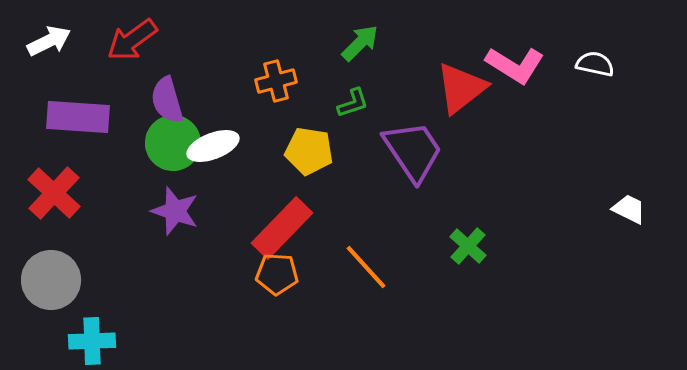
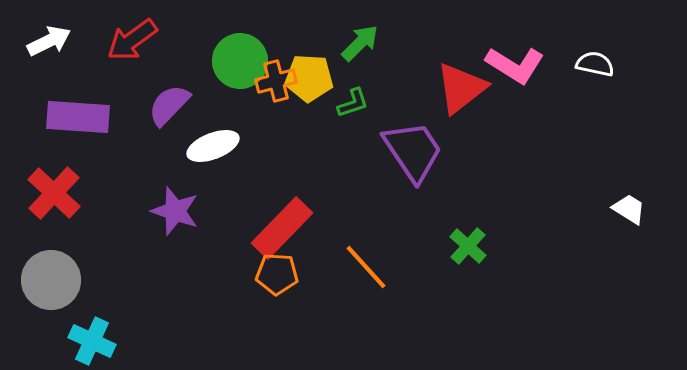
purple semicircle: moved 2 px right, 5 px down; rotated 60 degrees clockwise
green circle: moved 67 px right, 82 px up
yellow pentagon: moved 73 px up; rotated 6 degrees counterclockwise
white trapezoid: rotated 6 degrees clockwise
cyan cross: rotated 27 degrees clockwise
